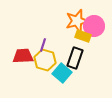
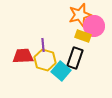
orange star: moved 3 px right, 6 px up
purple line: rotated 24 degrees counterclockwise
cyan square: moved 1 px left, 2 px up
